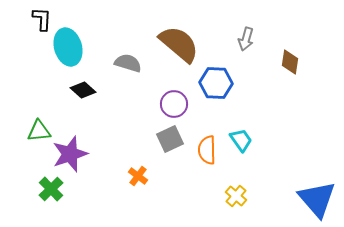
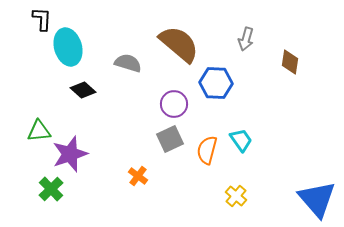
orange semicircle: rotated 16 degrees clockwise
